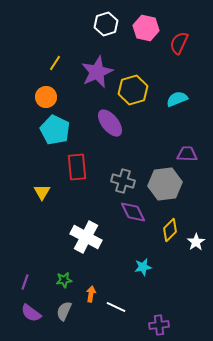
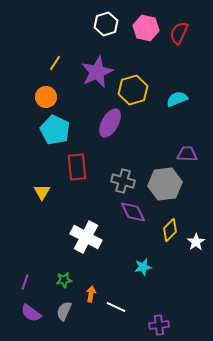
red semicircle: moved 10 px up
purple ellipse: rotated 68 degrees clockwise
